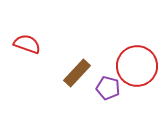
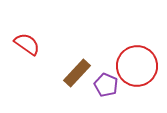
red semicircle: rotated 16 degrees clockwise
purple pentagon: moved 2 px left, 3 px up; rotated 10 degrees clockwise
